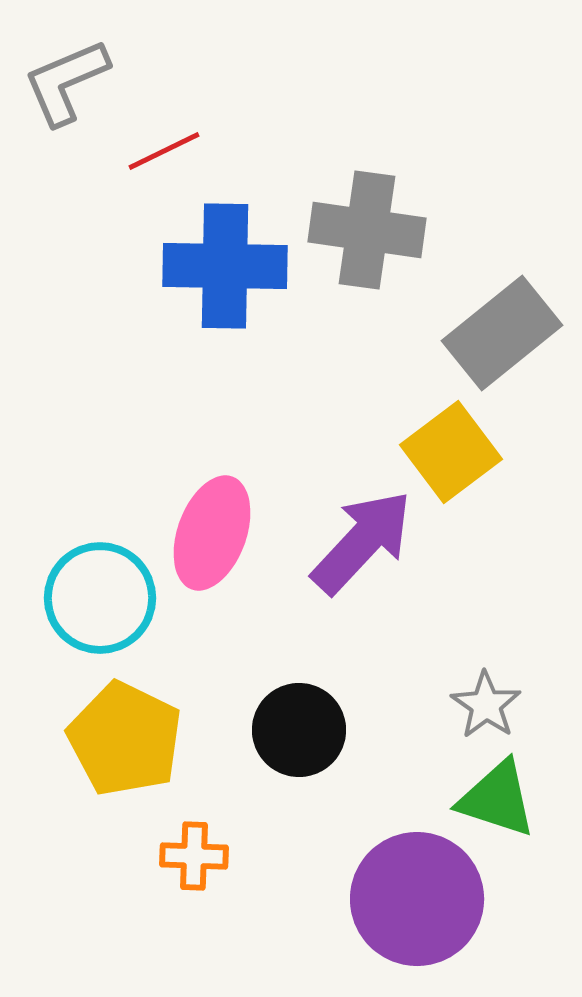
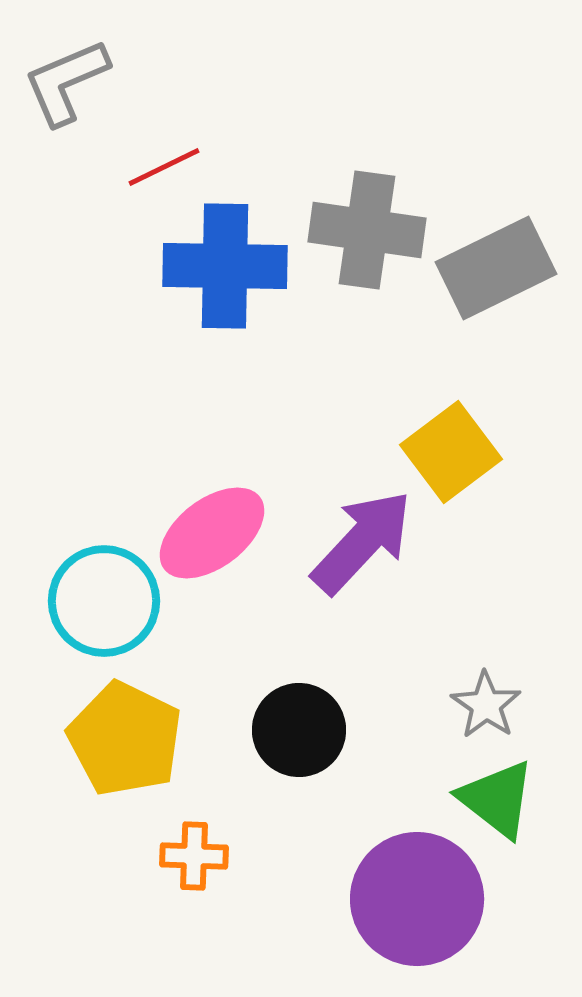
red line: moved 16 px down
gray rectangle: moved 6 px left, 65 px up; rotated 13 degrees clockwise
pink ellipse: rotated 33 degrees clockwise
cyan circle: moved 4 px right, 3 px down
green triangle: rotated 20 degrees clockwise
